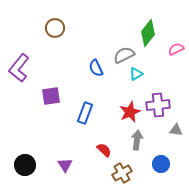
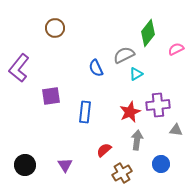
blue rectangle: moved 1 px up; rotated 15 degrees counterclockwise
red semicircle: rotated 84 degrees counterclockwise
